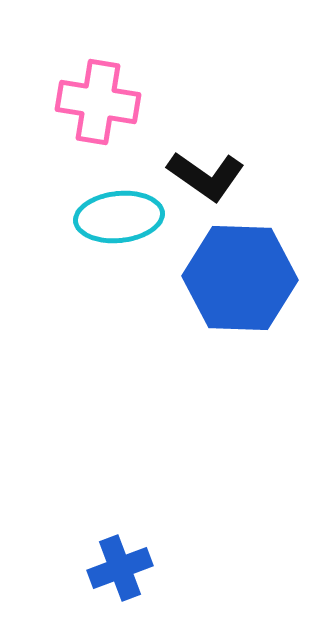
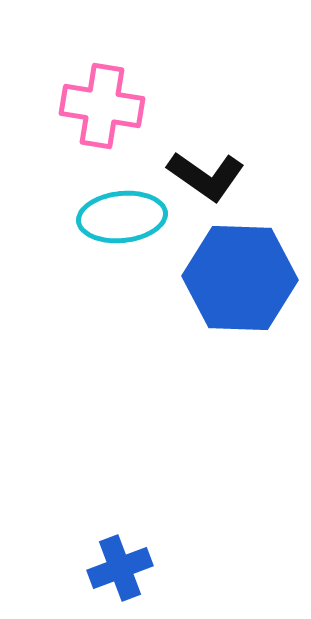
pink cross: moved 4 px right, 4 px down
cyan ellipse: moved 3 px right
